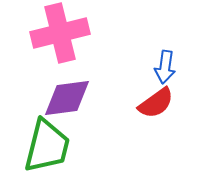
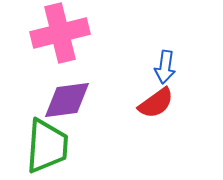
purple diamond: moved 2 px down
green trapezoid: rotated 10 degrees counterclockwise
